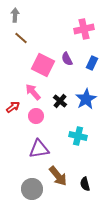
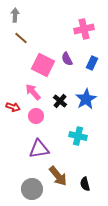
red arrow: rotated 56 degrees clockwise
